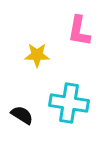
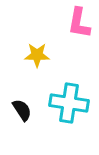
pink L-shape: moved 8 px up
black semicircle: moved 5 px up; rotated 25 degrees clockwise
